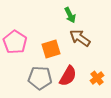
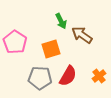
green arrow: moved 9 px left, 6 px down
brown arrow: moved 2 px right, 3 px up
orange cross: moved 2 px right, 2 px up
